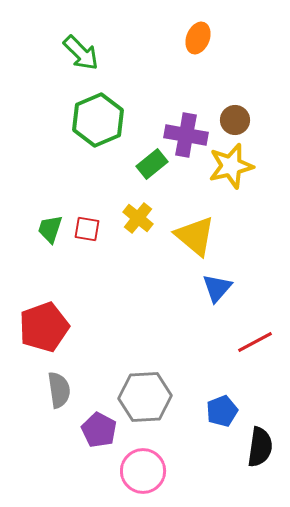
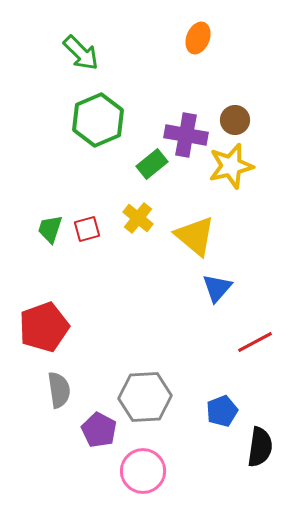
red square: rotated 24 degrees counterclockwise
